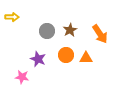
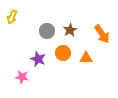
yellow arrow: rotated 112 degrees clockwise
orange arrow: moved 2 px right
orange circle: moved 3 px left, 2 px up
